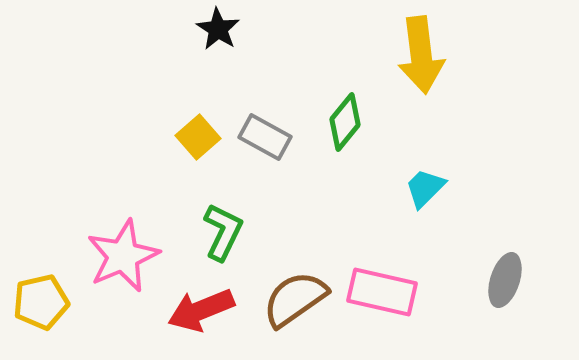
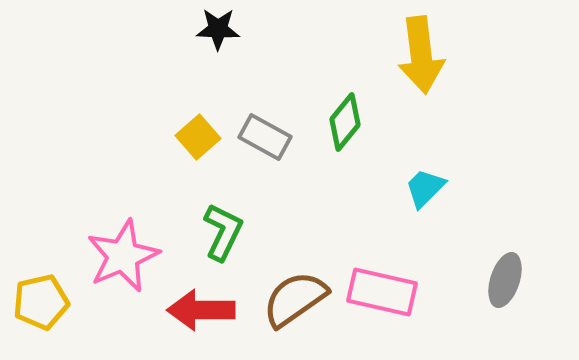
black star: rotated 30 degrees counterclockwise
red arrow: rotated 22 degrees clockwise
